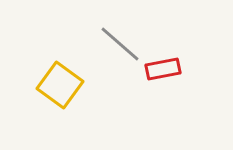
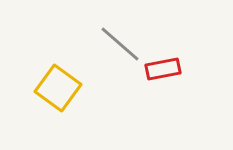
yellow square: moved 2 px left, 3 px down
